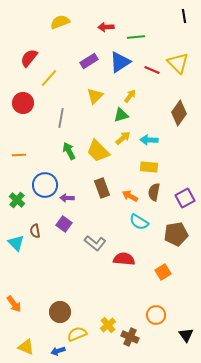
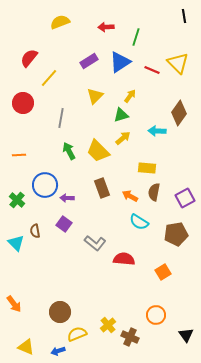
green line at (136, 37): rotated 66 degrees counterclockwise
cyan arrow at (149, 140): moved 8 px right, 9 px up
yellow rectangle at (149, 167): moved 2 px left, 1 px down
